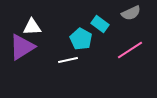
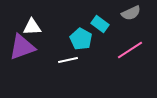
purple triangle: rotated 12 degrees clockwise
